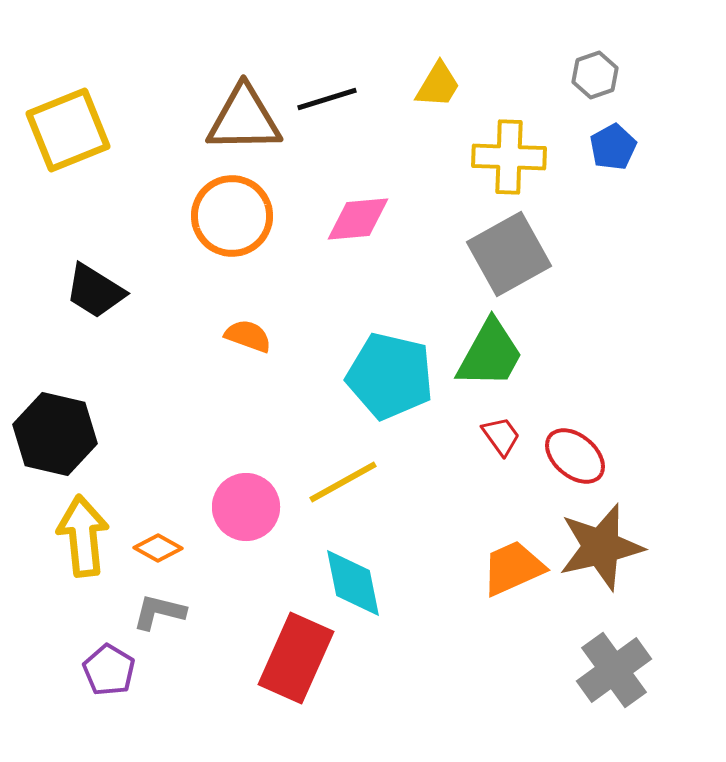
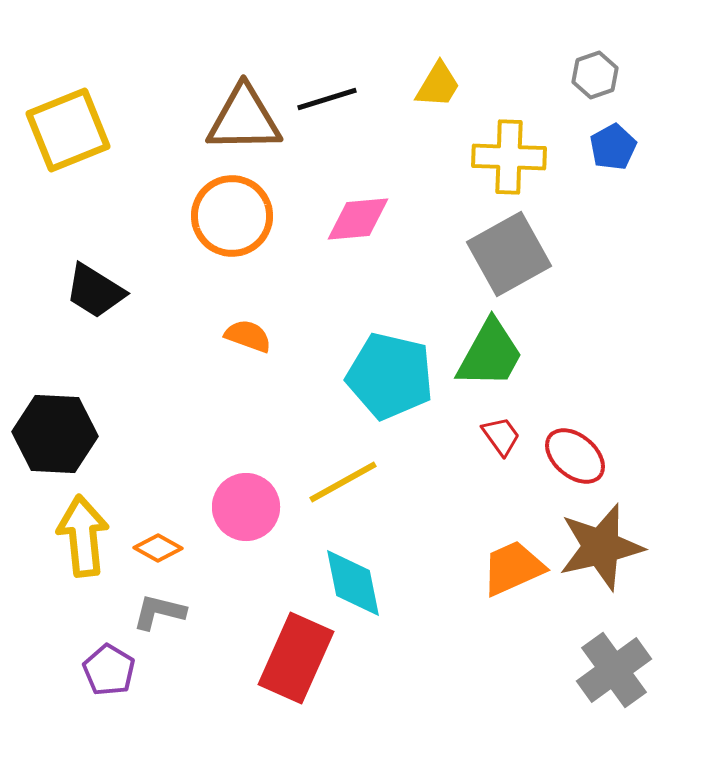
black hexagon: rotated 10 degrees counterclockwise
